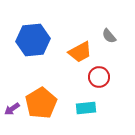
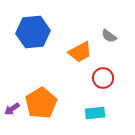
gray semicircle: rotated 14 degrees counterclockwise
blue hexagon: moved 8 px up
red circle: moved 4 px right, 1 px down
cyan rectangle: moved 9 px right, 5 px down
